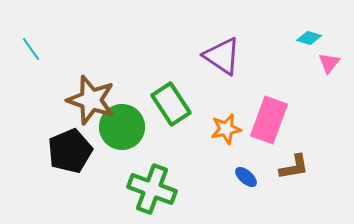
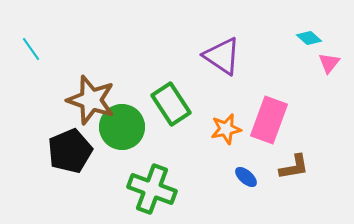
cyan diamond: rotated 25 degrees clockwise
